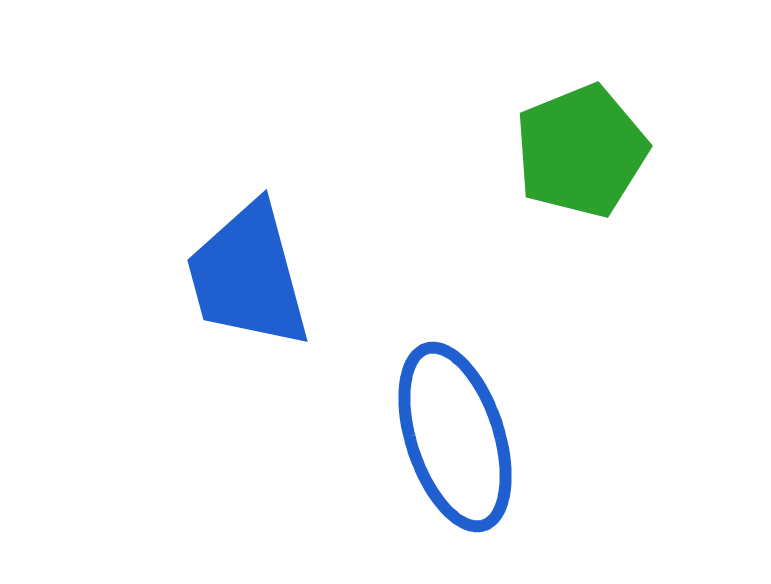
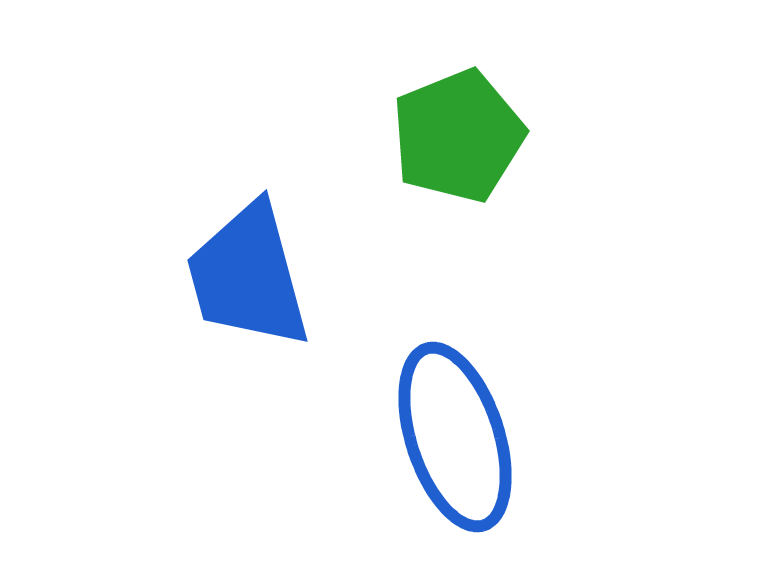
green pentagon: moved 123 px left, 15 px up
